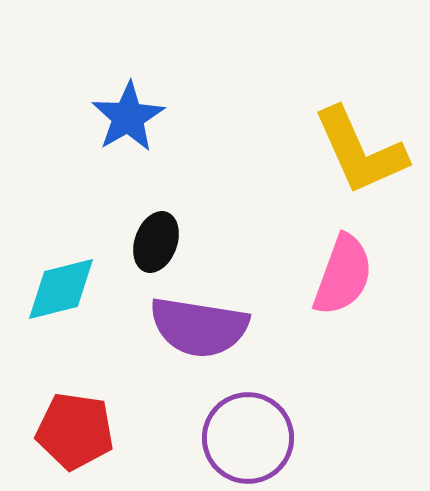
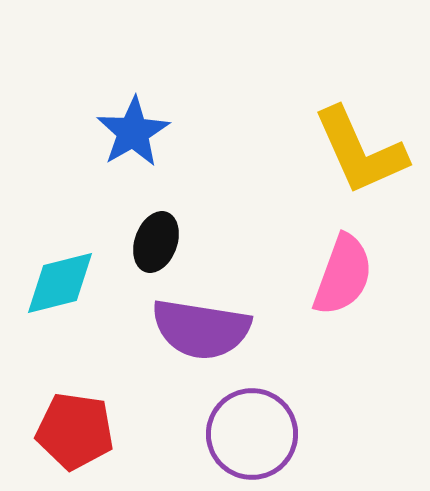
blue star: moved 5 px right, 15 px down
cyan diamond: moved 1 px left, 6 px up
purple semicircle: moved 2 px right, 2 px down
purple circle: moved 4 px right, 4 px up
